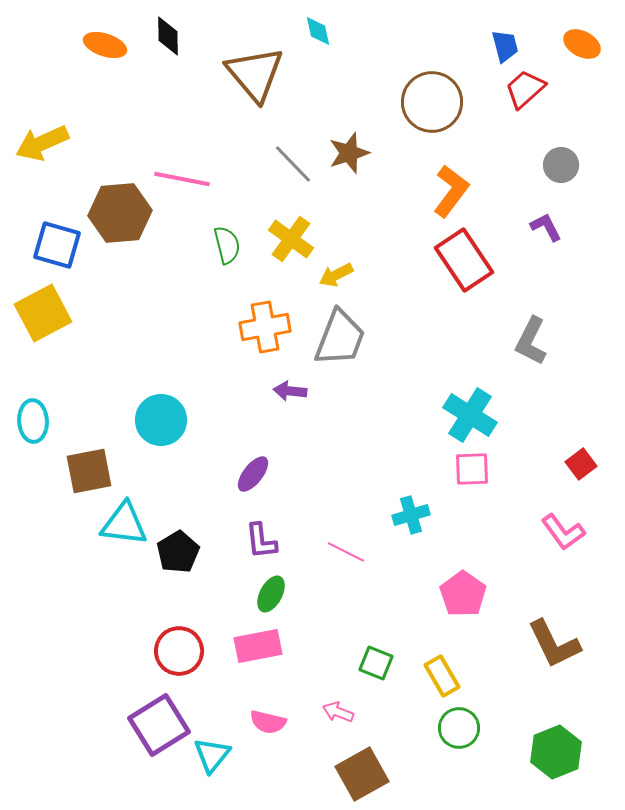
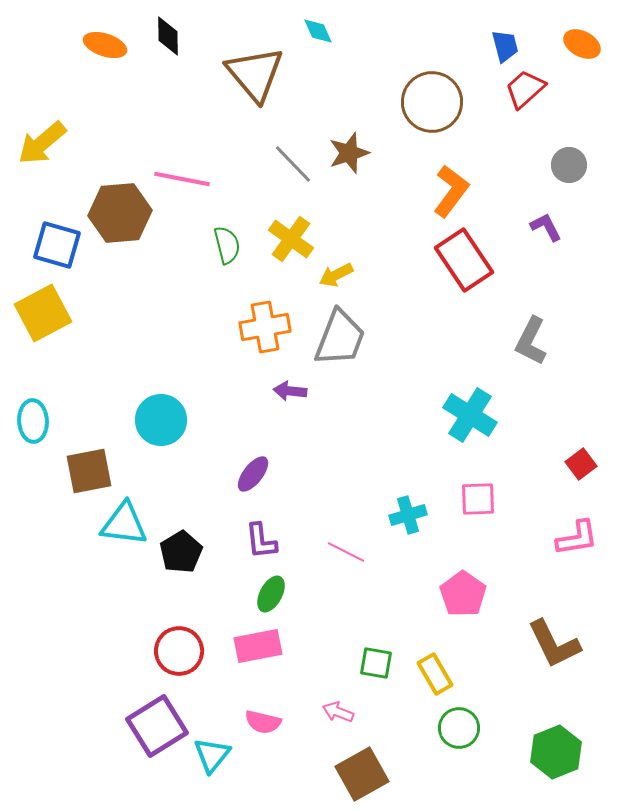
cyan diamond at (318, 31): rotated 12 degrees counterclockwise
yellow arrow at (42, 143): rotated 16 degrees counterclockwise
gray circle at (561, 165): moved 8 px right
pink square at (472, 469): moved 6 px right, 30 px down
cyan cross at (411, 515): moved 3 px left
pink L-shape at (563, 532): moved 14 px right, 6 px down; rotated 63 degrees counterclockwise
black pentagon at (178, 552): moved 3 px right
green square at (376, 663): rotated 12 degrees counterclockwise
yellow rectangle at (442, 676): moved 7 px left, 2 px up
pink semicircle at (268, 722): moved 5 px left
purple square at (159, 725): moved 2 px left, 1 px down
